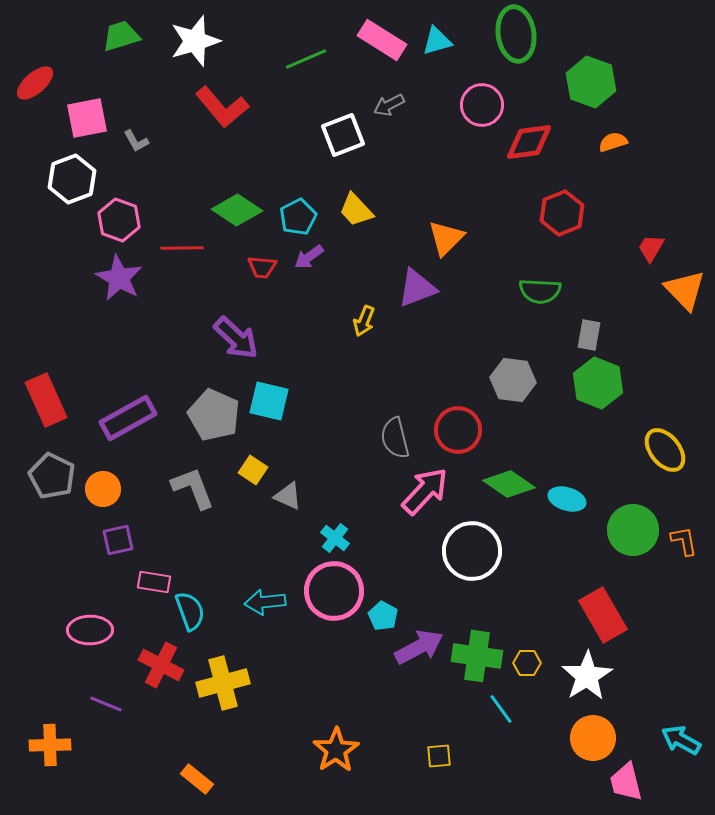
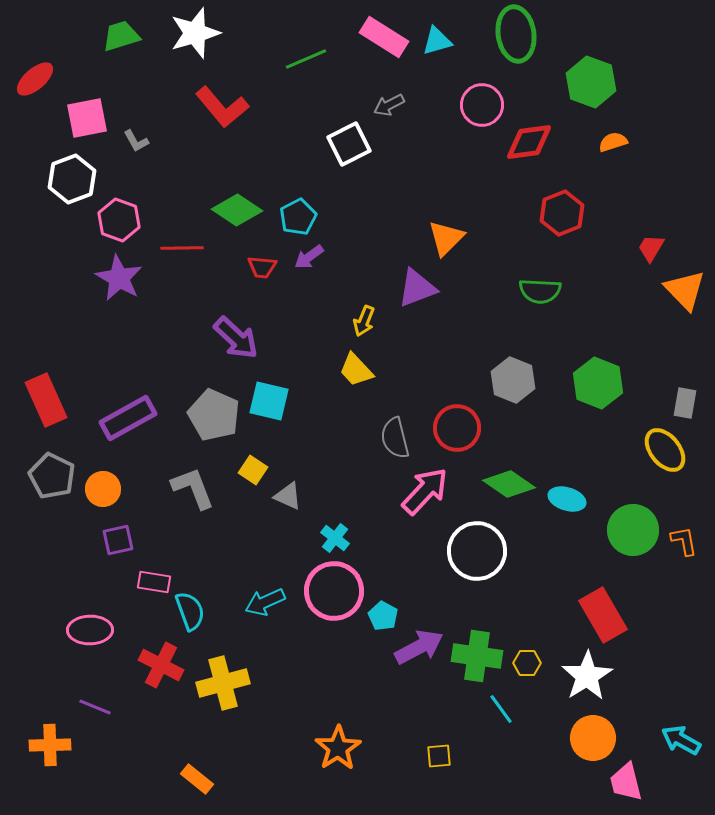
pink rectangle at (382, 40): moved 2 px right, 3 px up
white star at (195, 41): moved 8 px up
red ellipse at (35, 83): moved 4 px up
white square at (343, 135): moved 6 px right, 9 px down; rotated 6 degrees counterclockwise
yellow trapezoid at (356, 210): moved 160 px down
gray rectangle at (589, 335): moved 96 px right, 68 px down
gray hexagon at (513, 380): rotated 15 degrees clockwise
red circle at (458, 430): moved 1 px left, 2 px up
white circle at (472, 551): moved 5 px right
cyan arrow at (265, 602): rotated 18 degrees counterclockwise
purple line at (106, 704): moved 11 px left, 3 px down
orange star at (336, 750): moved 2 px right, 2 px up
